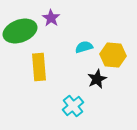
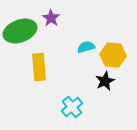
cyan semicircle: moved 2 px right
black star: moved 8 px right, 2 px down
cyan cross: moved 1 px left, 1 px down
